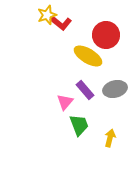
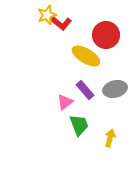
yellow ellipse: moved 2 px left
pink triangle: rotated 12 degrees clockwise
